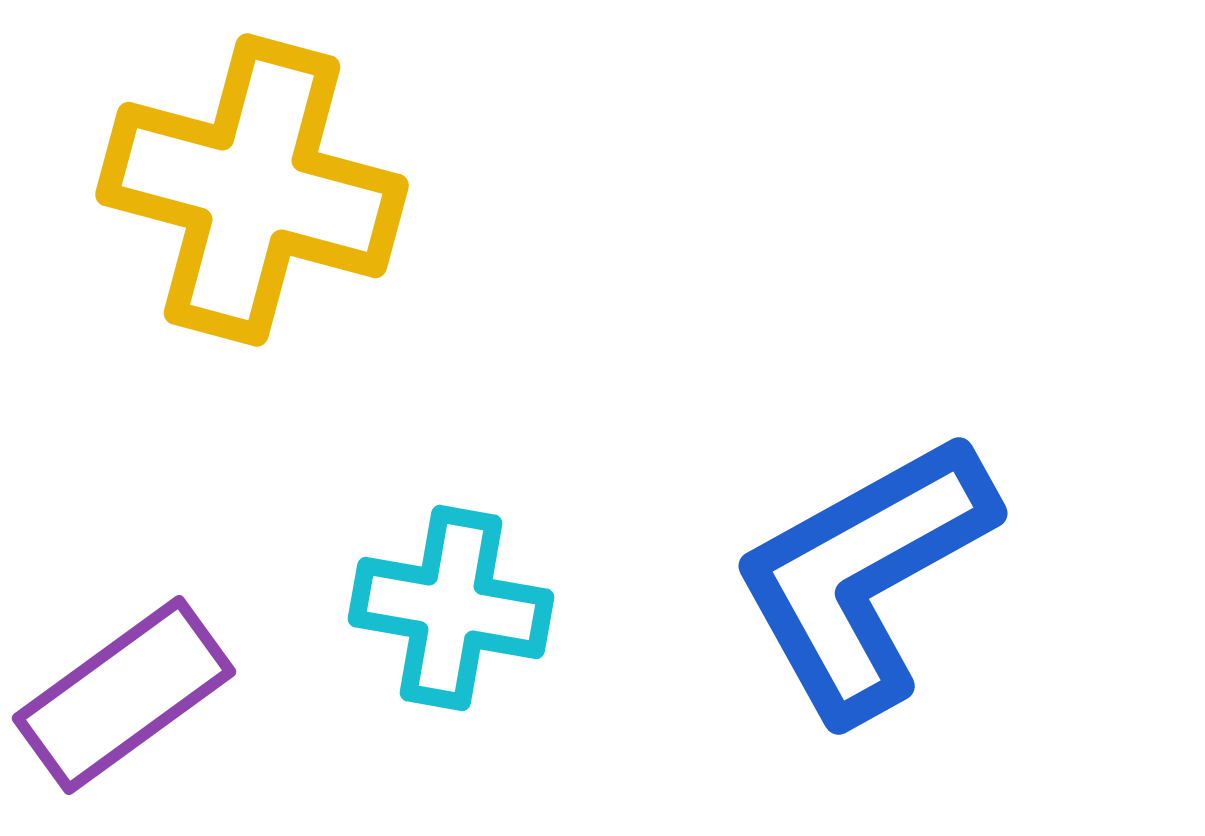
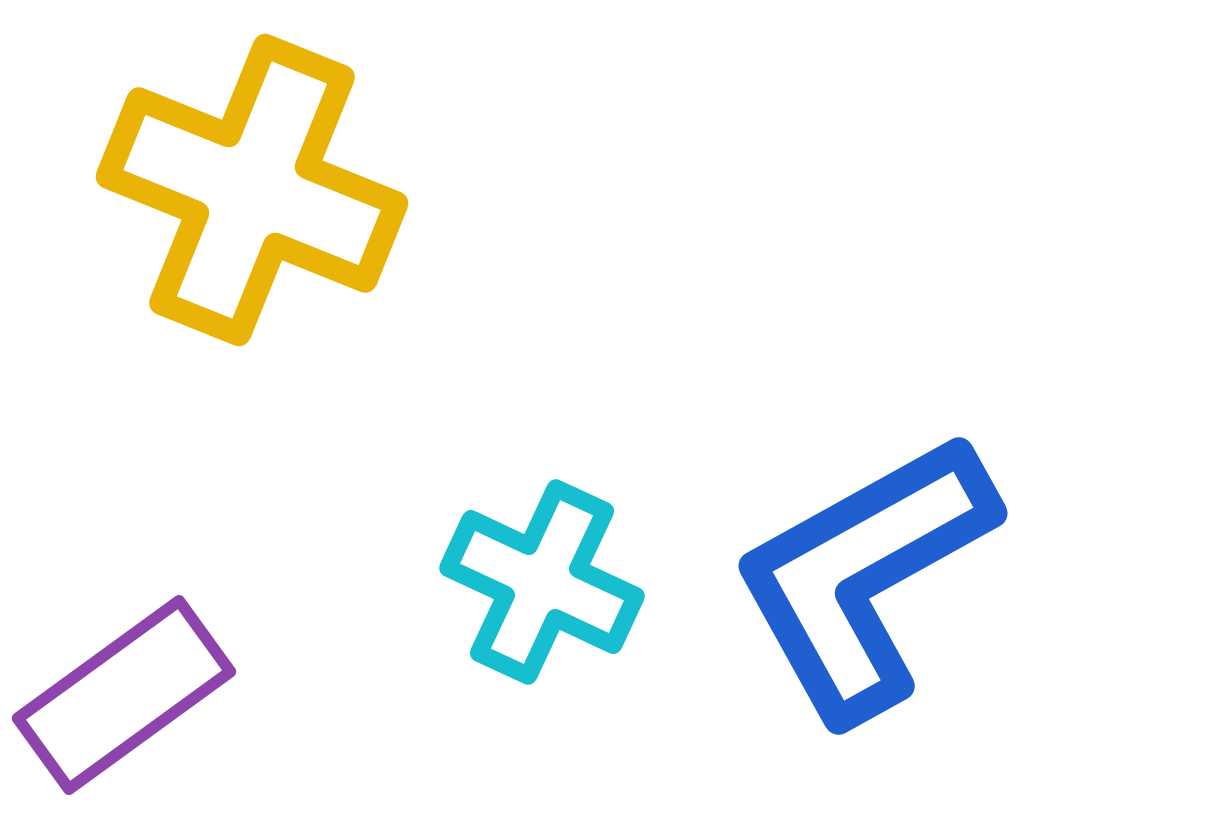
yellow cross: rotated 7 degrees clockwise
cyan cross: moved 91 px right, 26 px up; rotated 15 degrees clockwise
